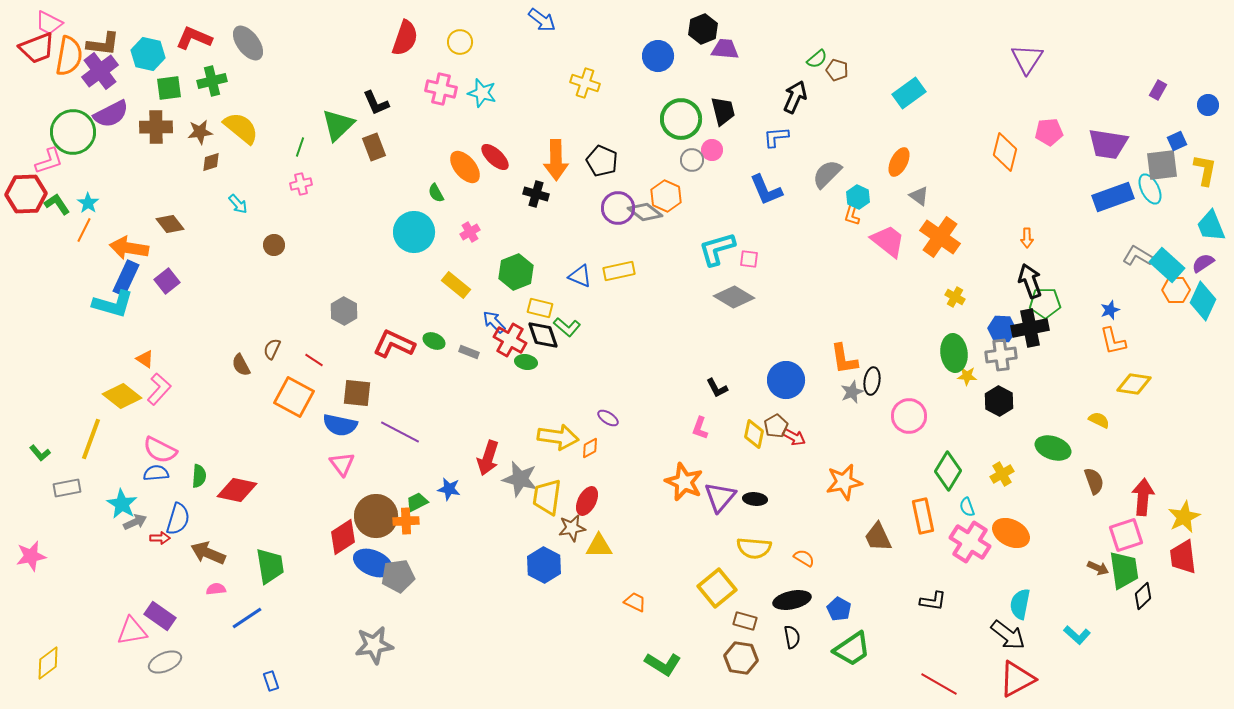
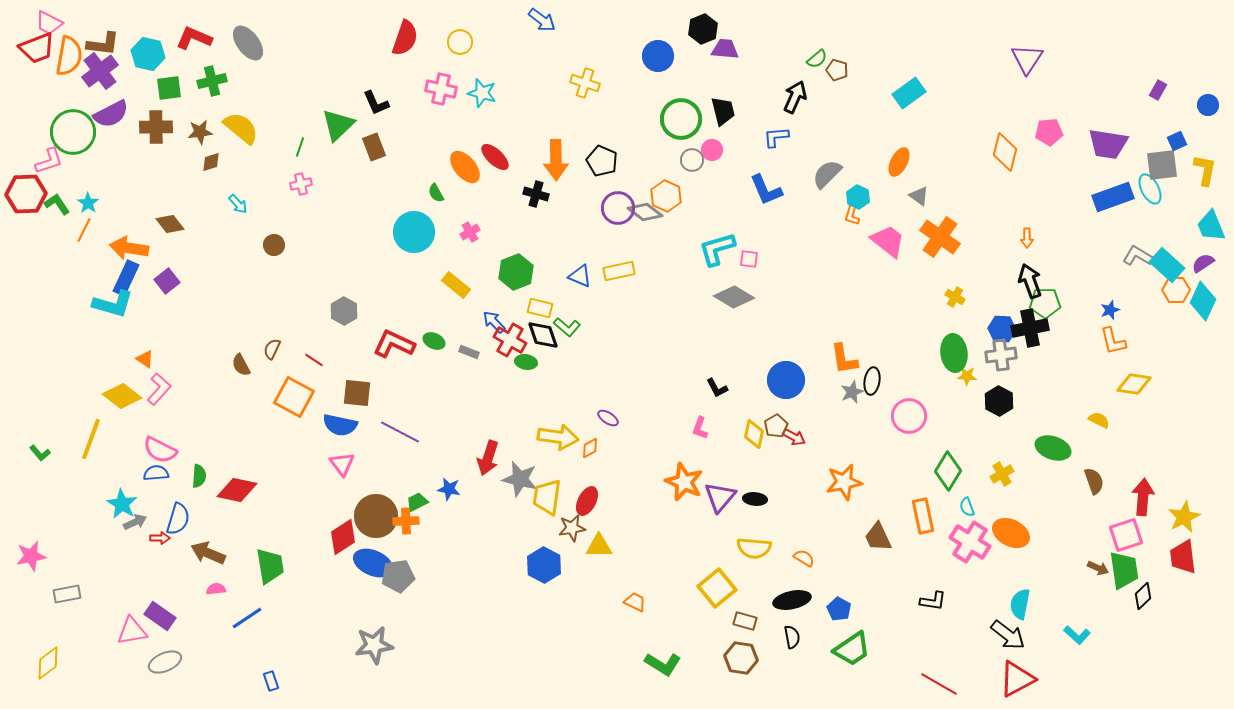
gray rectangle at (67, 488): moved 106 px down
